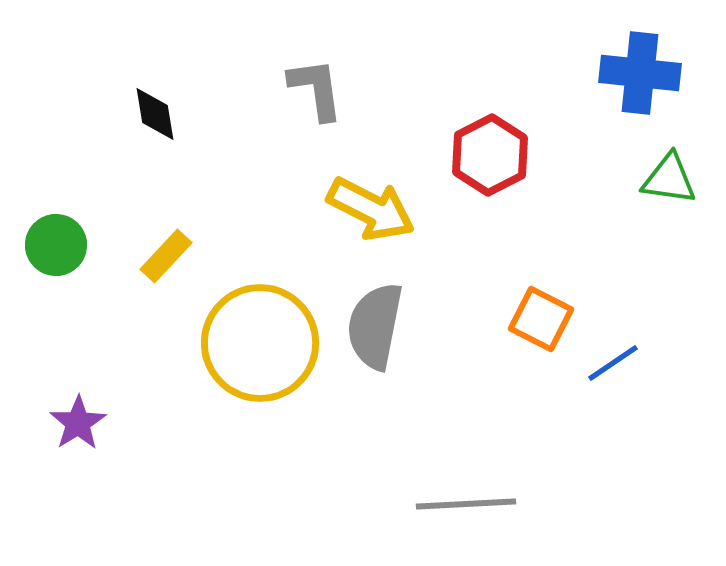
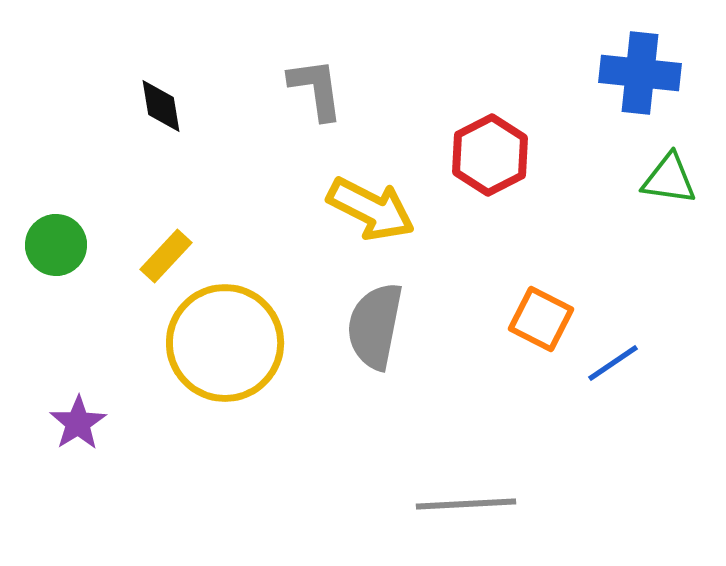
black diamond: moved 6 px right, 8 px up
yellow circle: moved 35 px left
